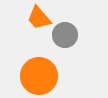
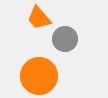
gray circle: moved 4 px down
